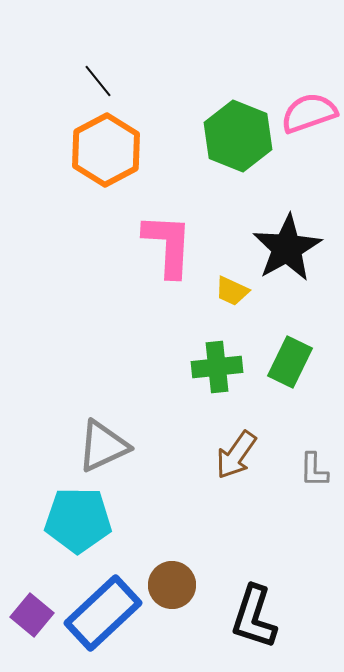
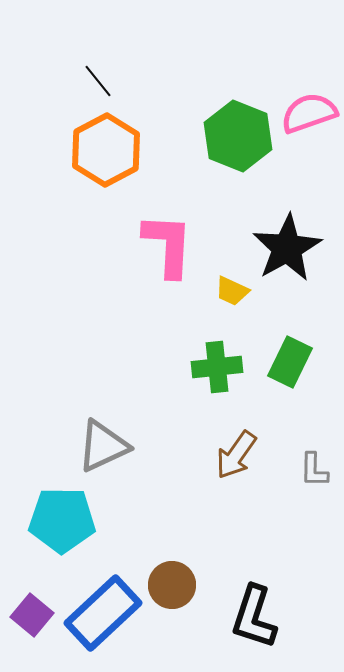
cyan pentagon: moved 16 px left
